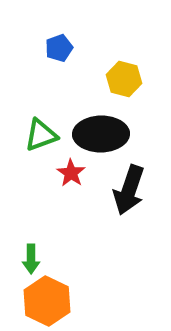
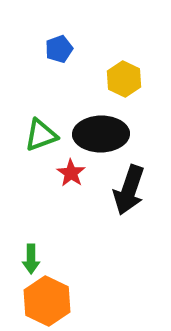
blue pentagon: moved 1 px down
yellow hexagon: rotated 12 degrees clockwise
